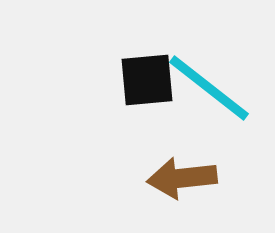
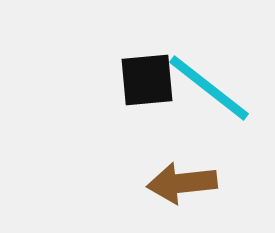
brown arrow: moved 5 px down
